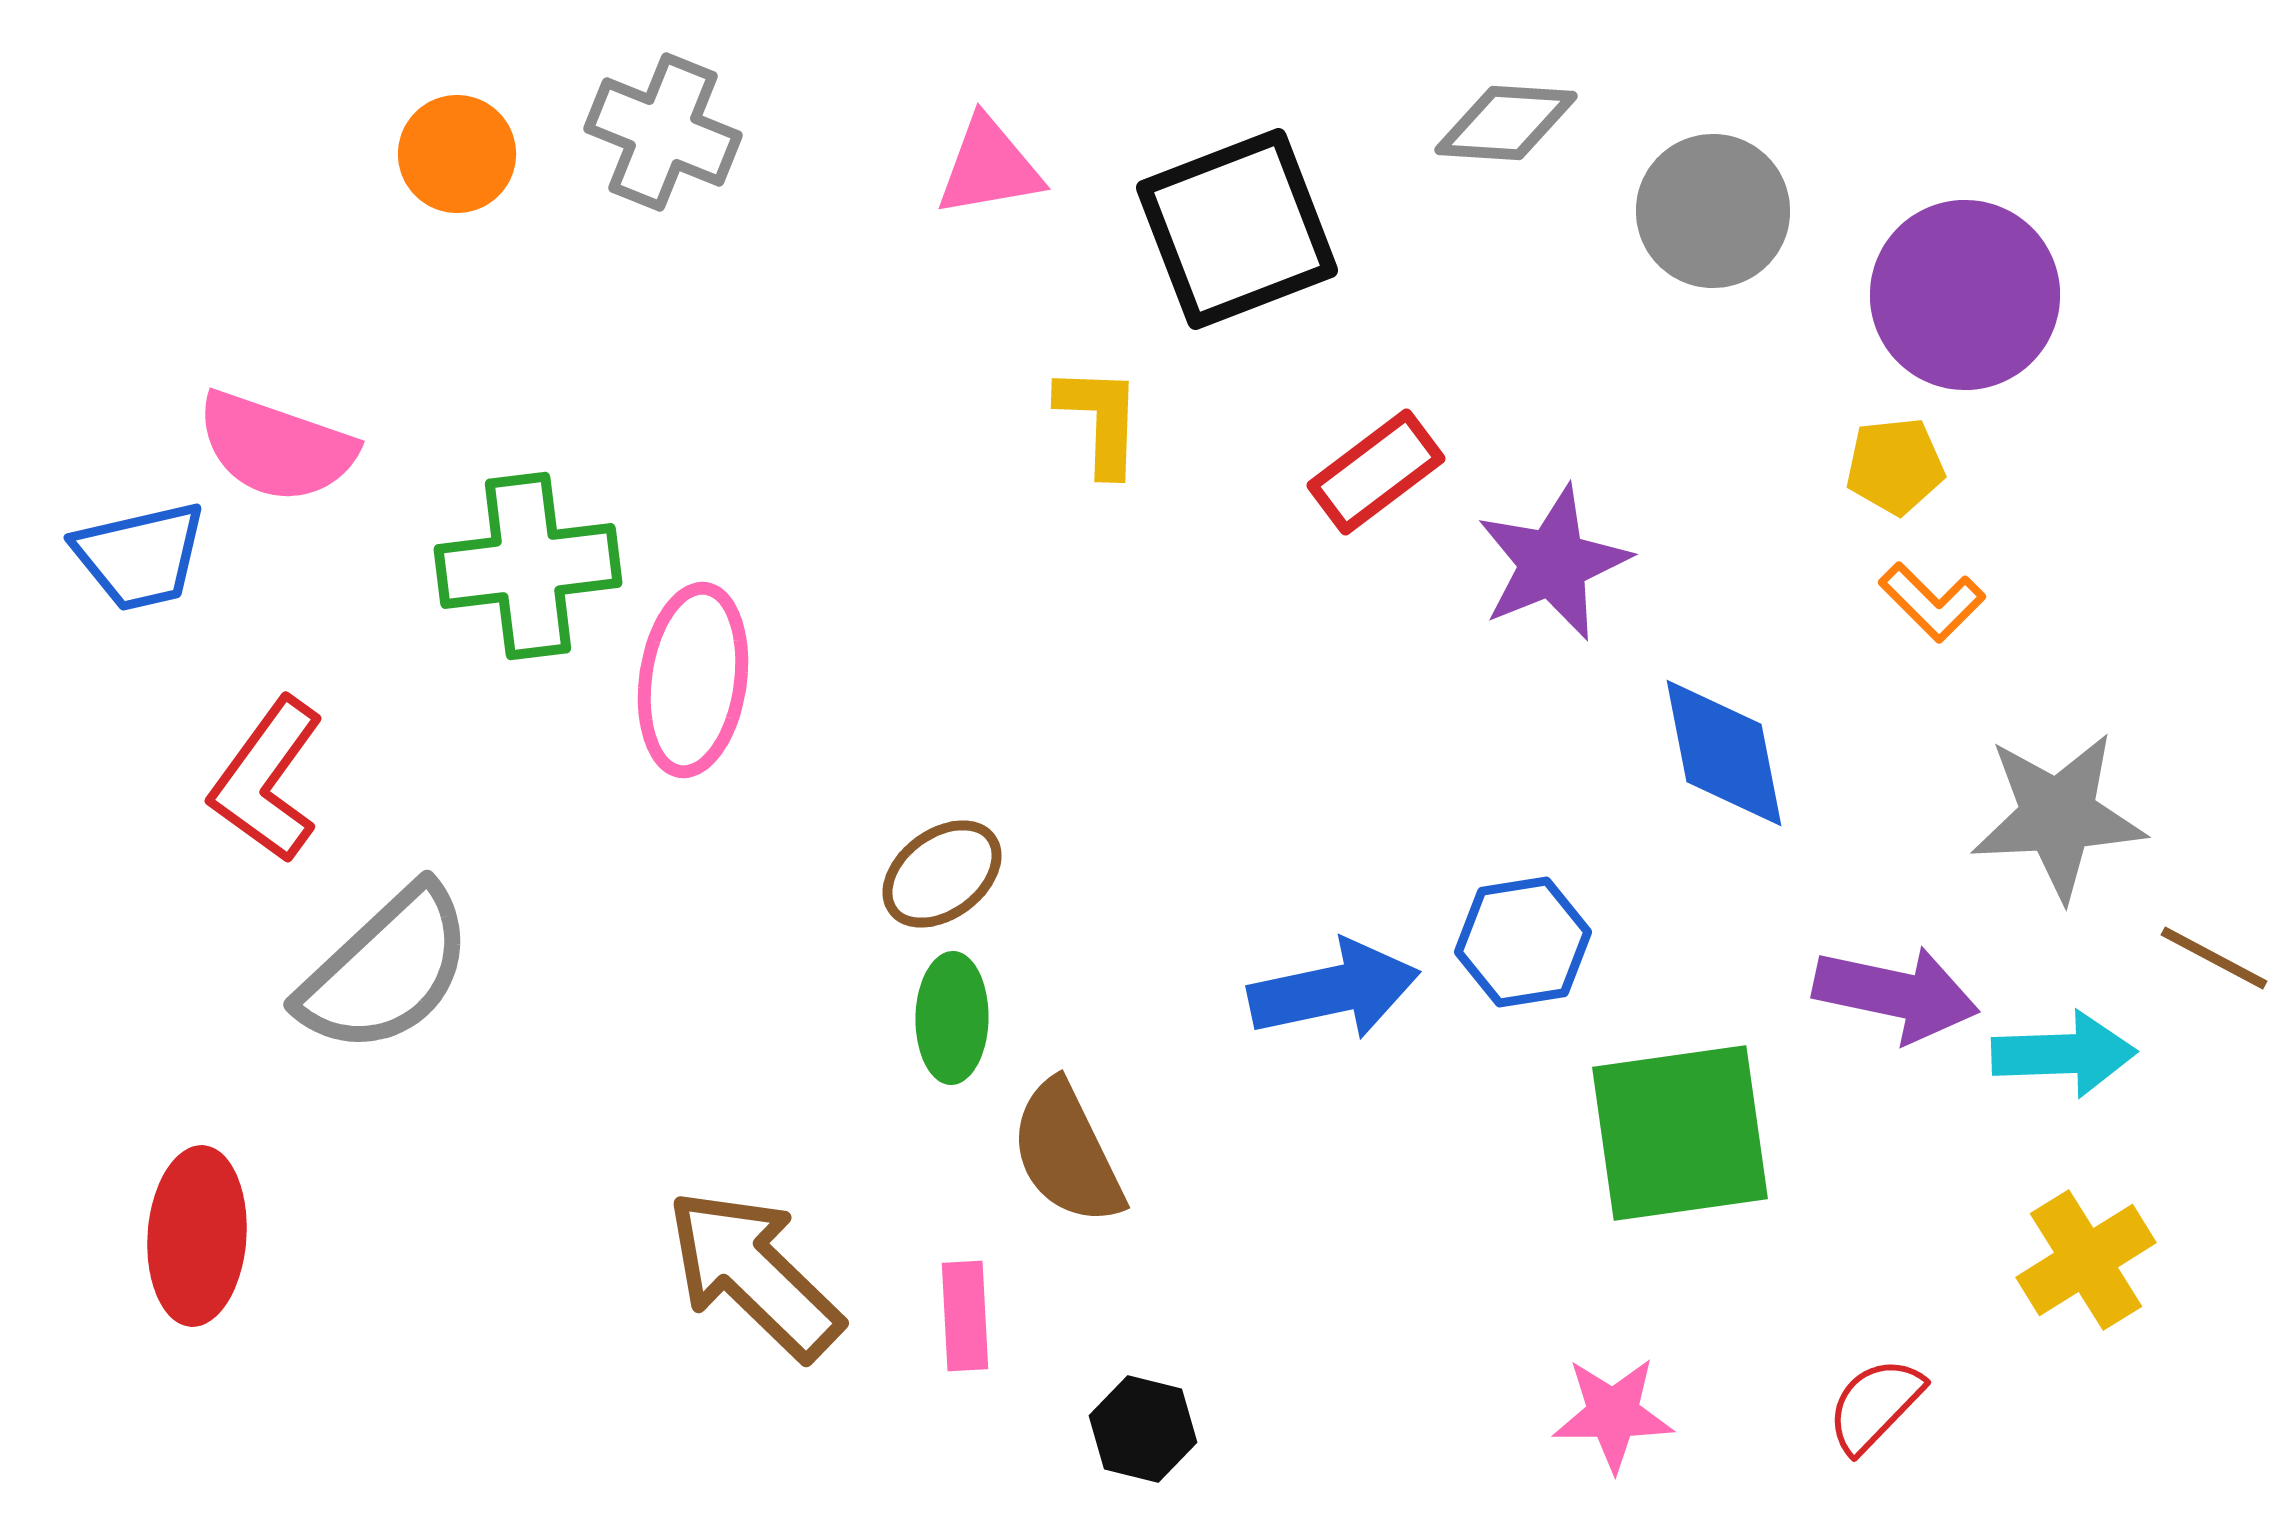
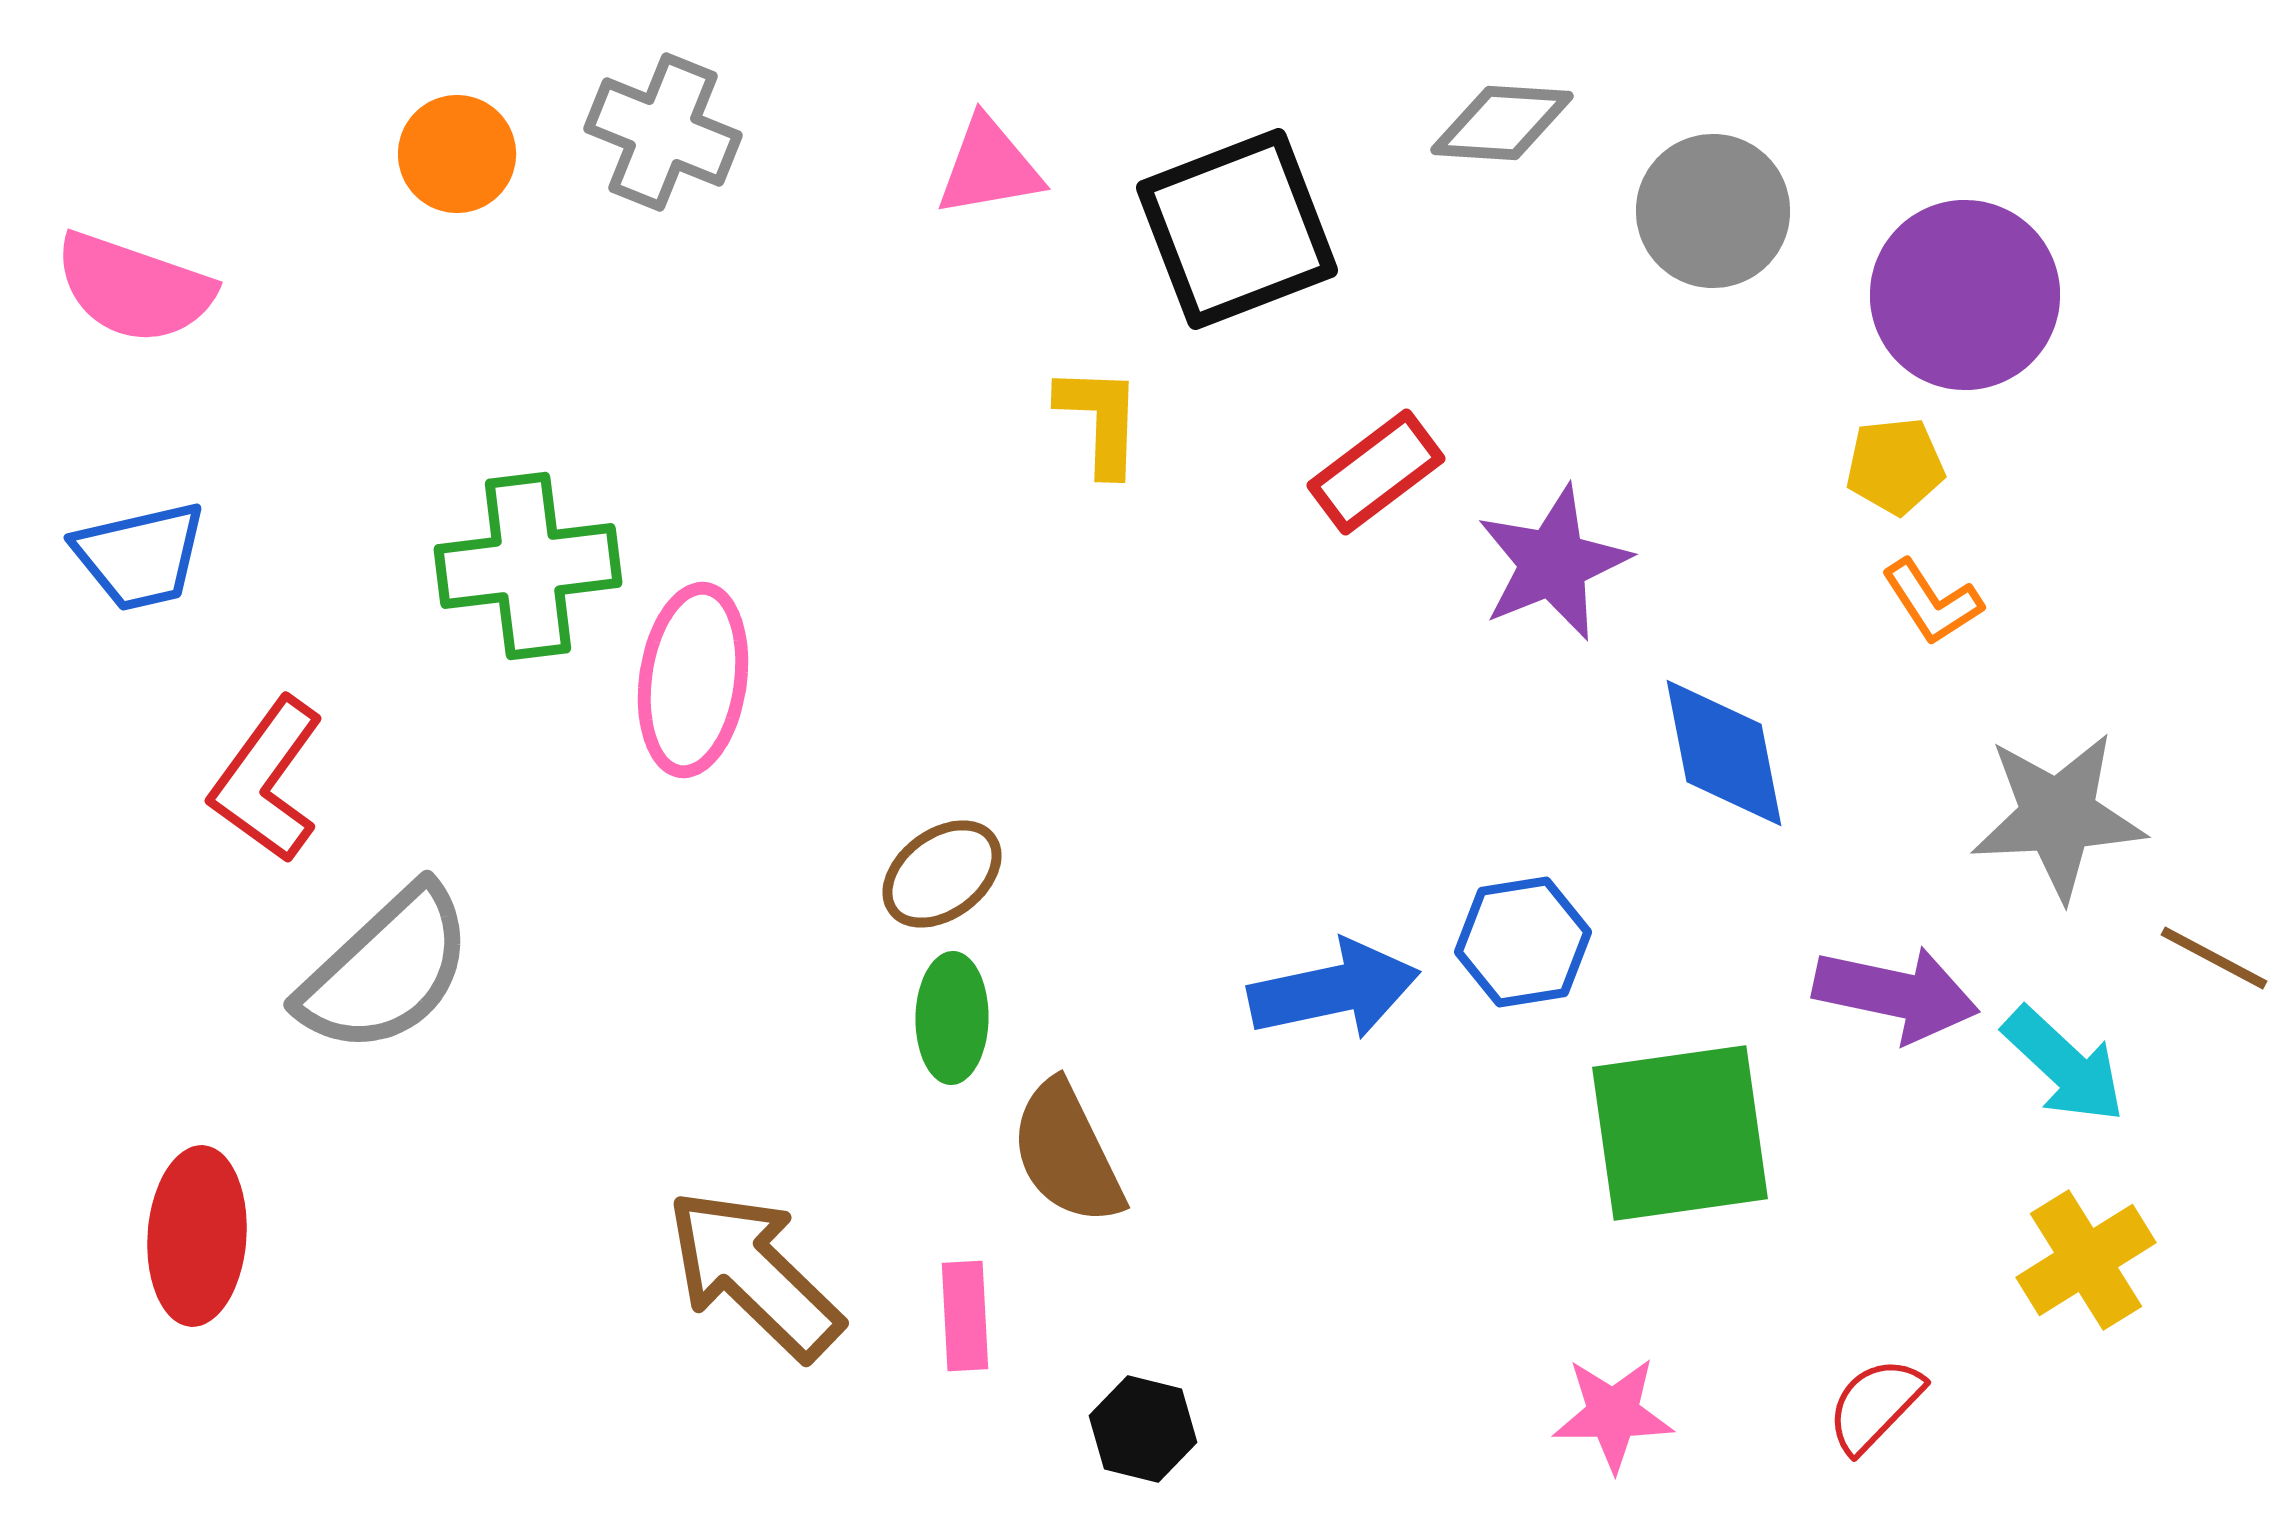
gray diamond: moved 4 px left
pink semicircle: moved 142 px left, 159 px up
orange L-shape: rotated 12 degrees clockwise
cyan arrow: moved 11 px down; rotated 45 degrees clockwise
